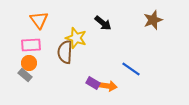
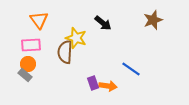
orange circle: moved 1 px left, 1 px down
purple rectangle: rotated 40 degrees clockwise
